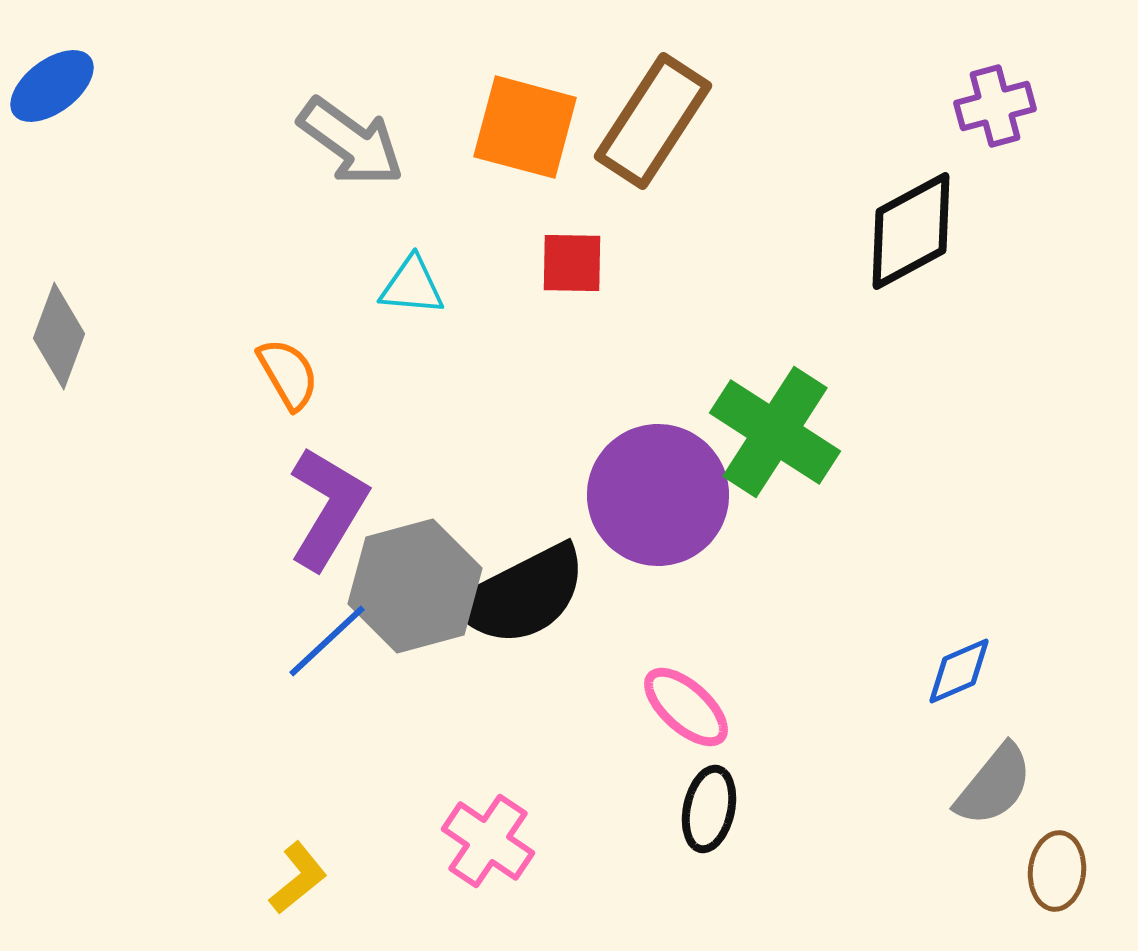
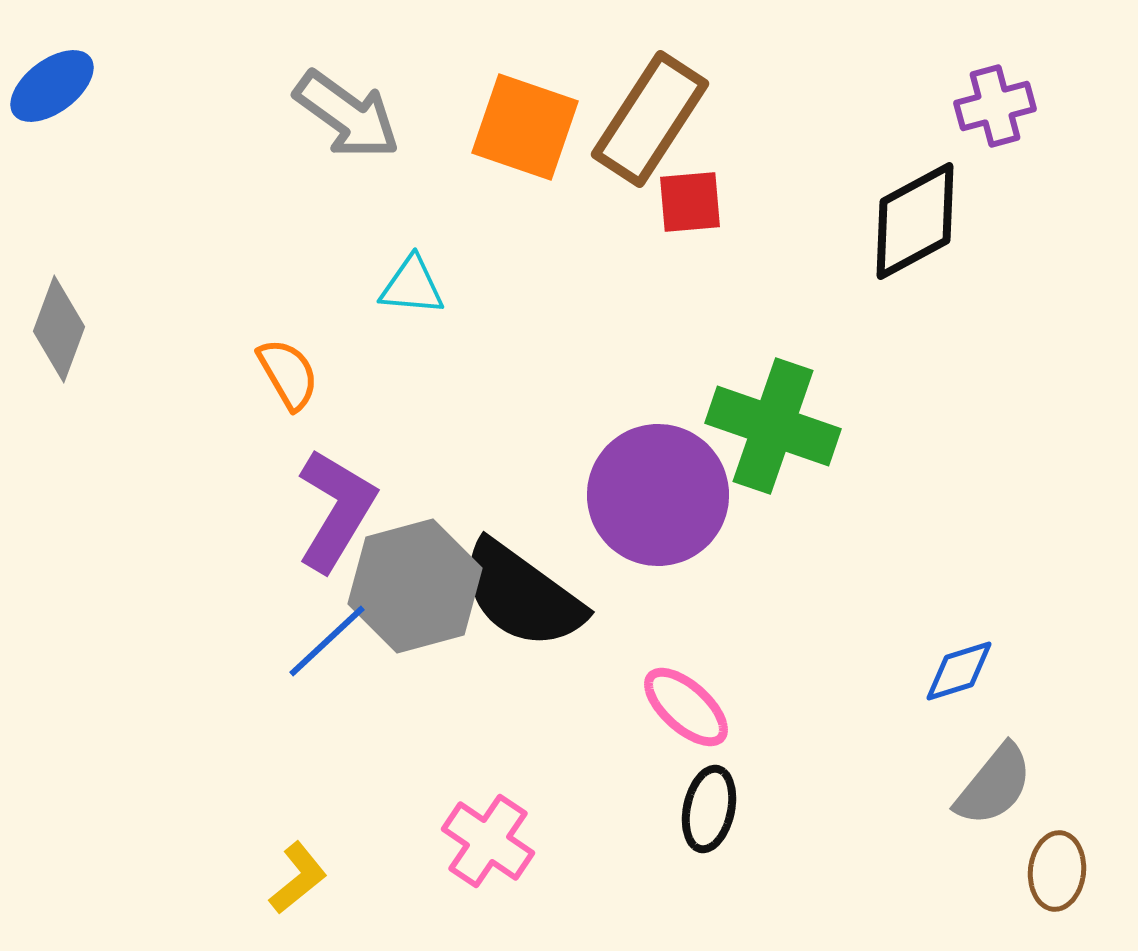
brown rectangle: moved 3 px left, 2 px up
orange square: rotated 4 degrees clockwise
gray arrow: moved 4 px left, 27 px up
black diamond: moved 4 px right, 10 px up
red square: moved 118 px right, 61 px up; rotated 6 degrees counterclockwise
gray diamond: moved 7 px up
green cross: moved 2 px left, 6 px up; rotated 14 degrees counterclockwise
purple L-shape: moved 8 px right, 2 px down
black semicircle: rotated 63 degrees clockwise
blue diamond: rotated 6 degrees clockwise
